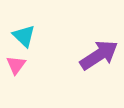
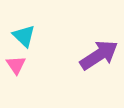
pink triangle: rotated 10 degrees counterclockwise
